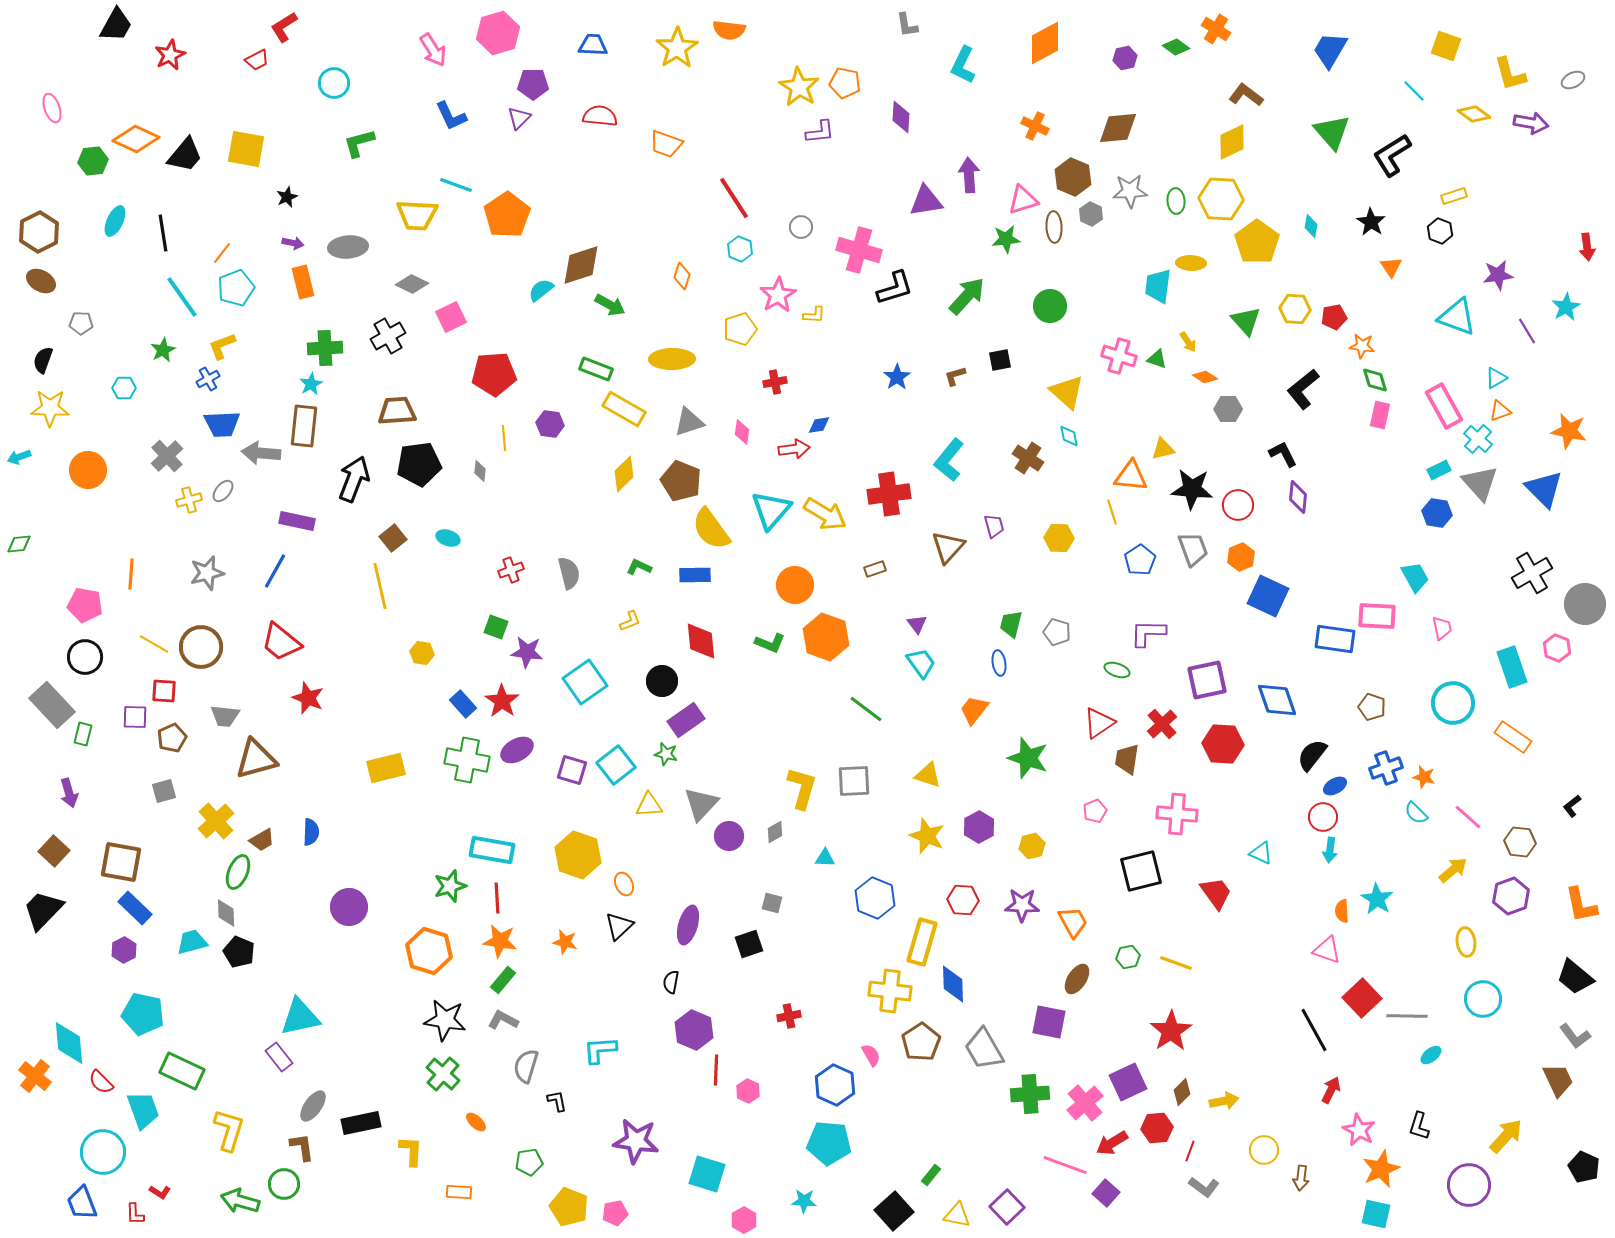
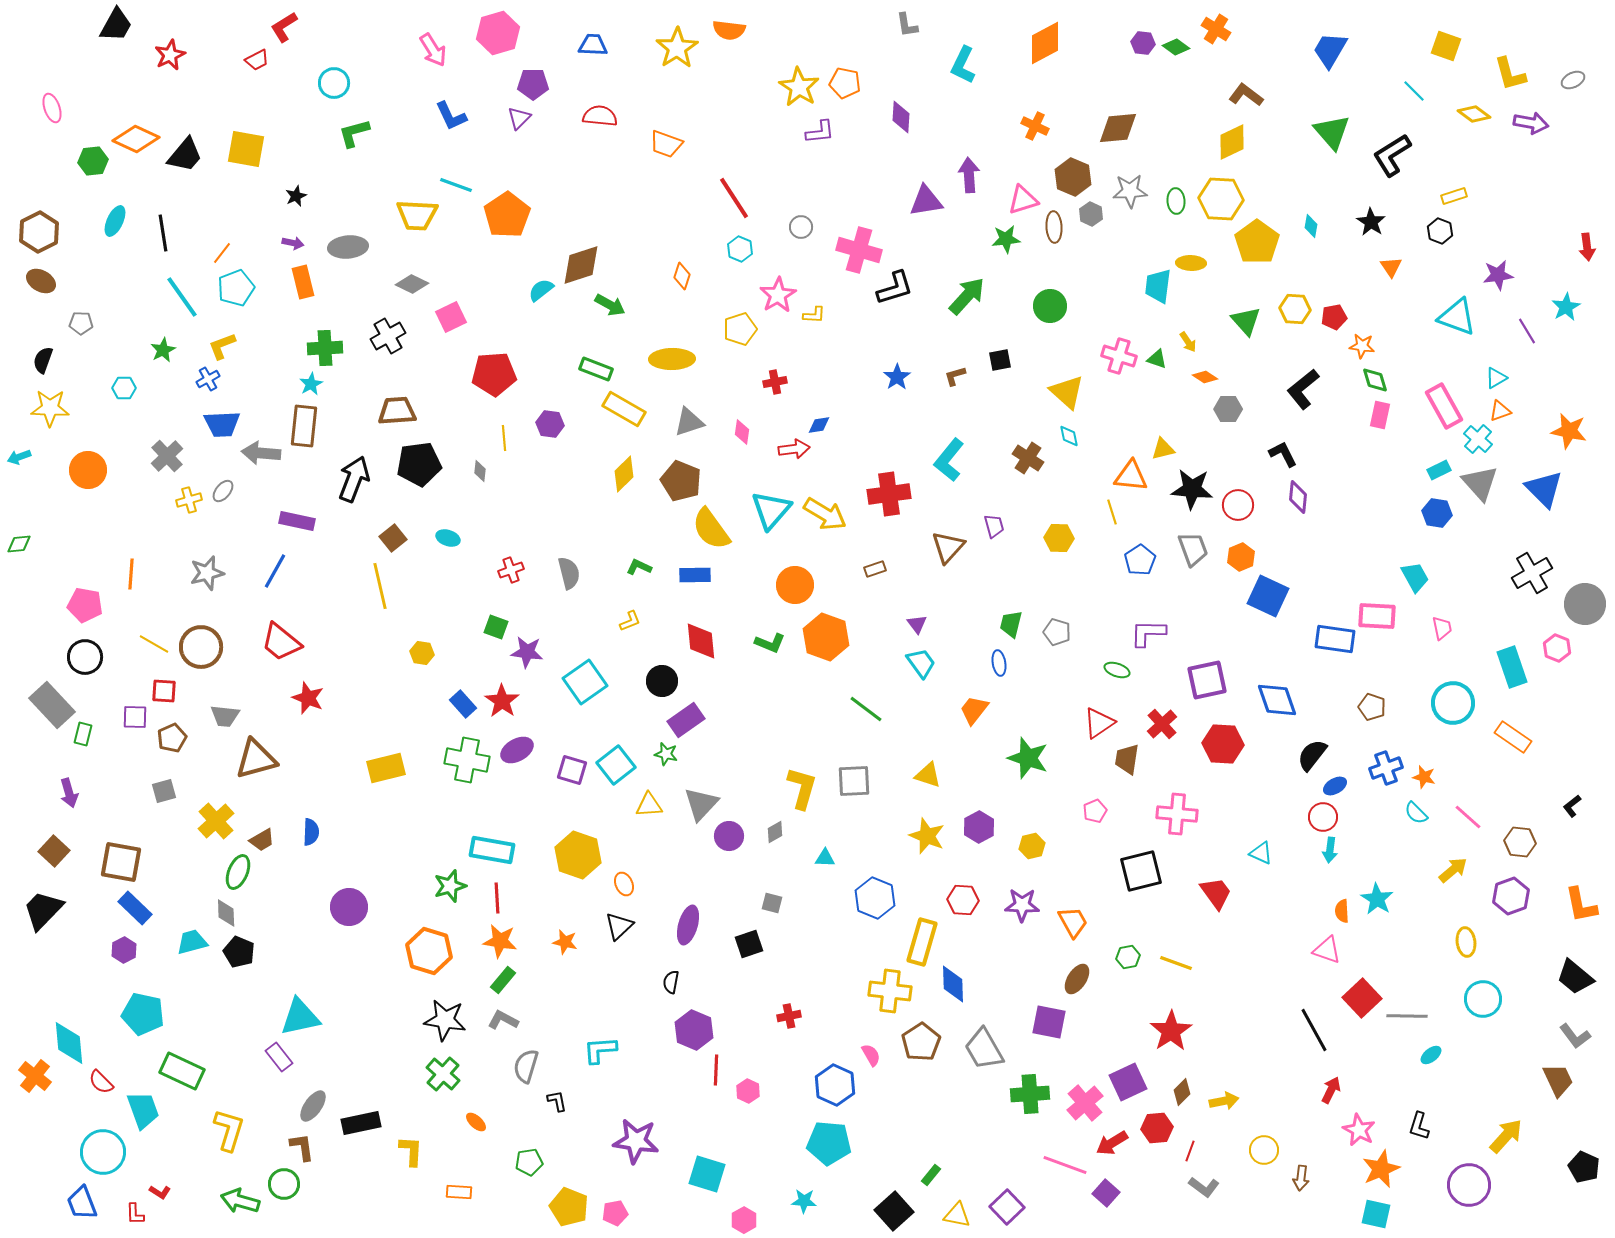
purple hexagon at (1125, 58): moved 18 px right, 15 px up; rotated 20 degrees clockwise
green L-shape at (359, 143): moved 5 px left, 10 px up
black star at (287, 197): moved 9 px right, 1 px up
